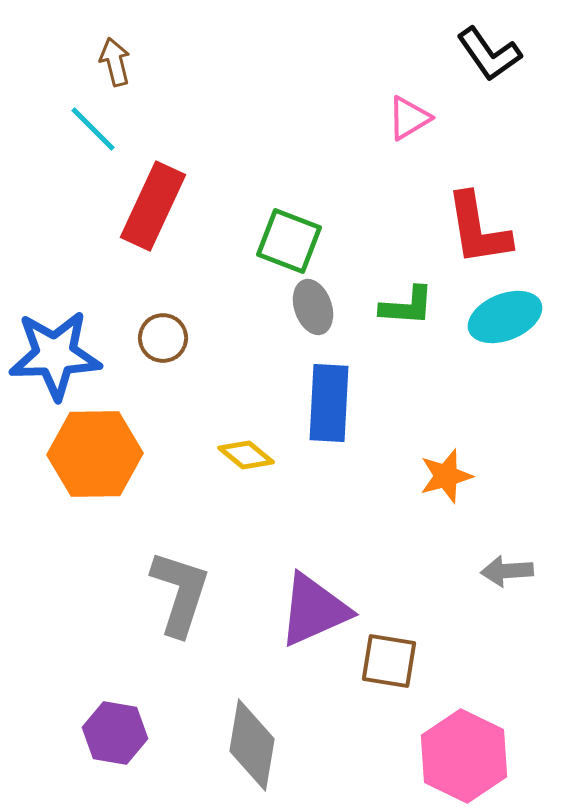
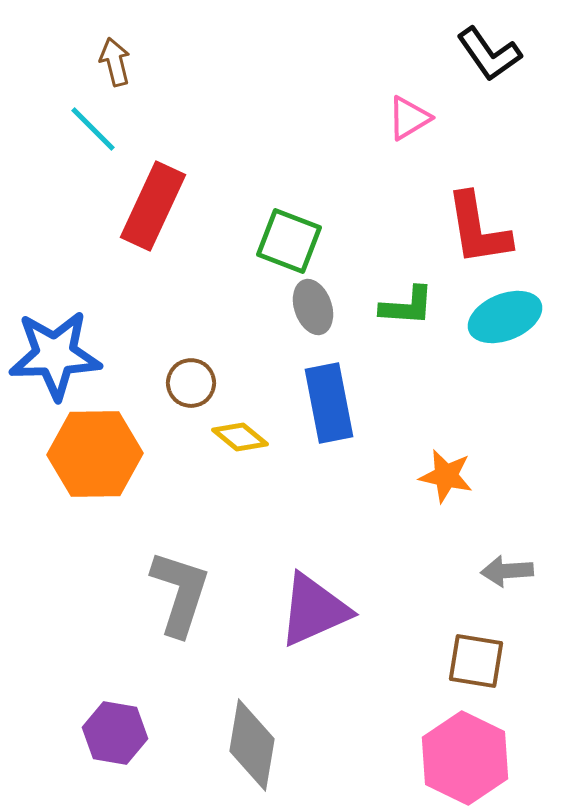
brown circle: moved 28 px right, 45 px down
blue rectangle: rotated 14 degrees counterclockwise
yellow diamond: moved 6 px left, 18 px up
orange star: rotated 28 degrees clockwise
brown square: moved 87 px right
pink hexagon: moved 1 px right, 2 px down
